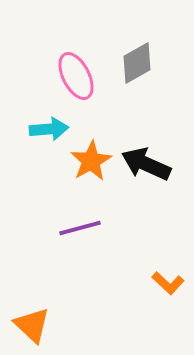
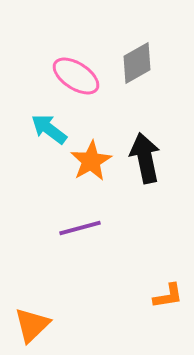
pink ellipse: rotated 30 degrees counterclockwise
cyan arrow: rotated 138 degrees counterclockwise
black arrow: moved 1 px left, 6 px up; rotated 54 degrees clockwise
orange L-shape: moved 13 px down; rotated 52 degrees counterclockwise
orange triangle: rotated 33 degrees clockwise
